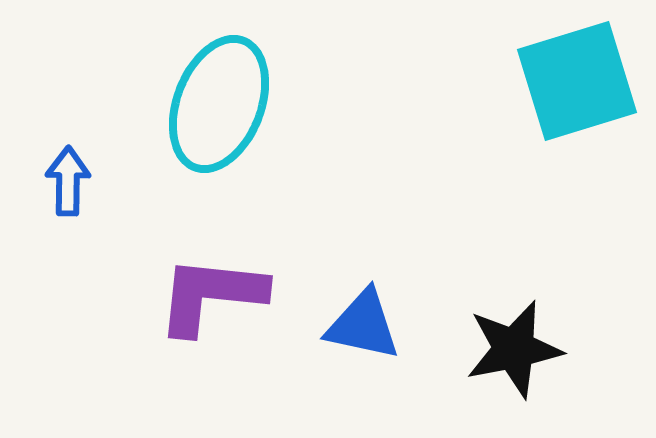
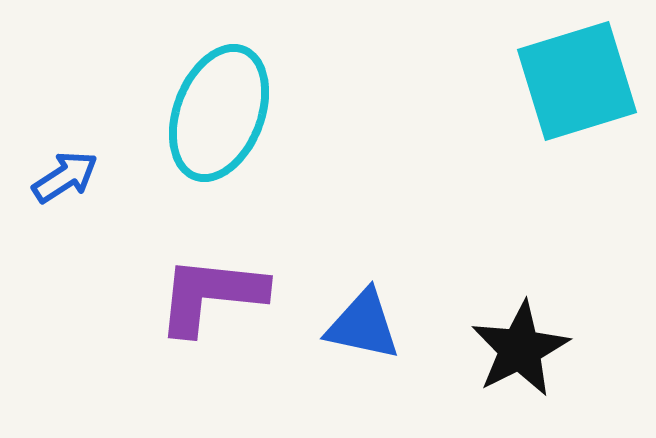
cyan ellipse: moved 9 px down
blue arrow: moved 3 px left, 4 px up; rotated 56 degrees clockwise
black star: moved 6 px right; rotated 16 degrees counterclockwise
